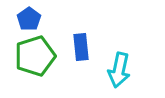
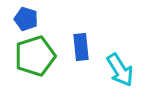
blue pentagon: moved 3 px left; rotated 20 degrees counterclockwise
cyan arrow: moved 1 px right; rotated 44 degrees counterclockwise
